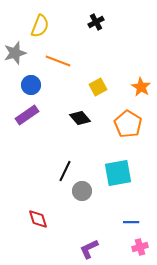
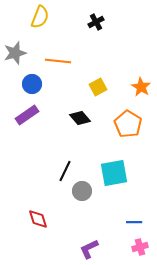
yellow semicircle: moved 9 px up
orange line: rotated 15 degrees counterclockwise
blue circle: moved 1 px right, 1 px up
cyan square: moved 4 px left
blue line: moved 3 px right
